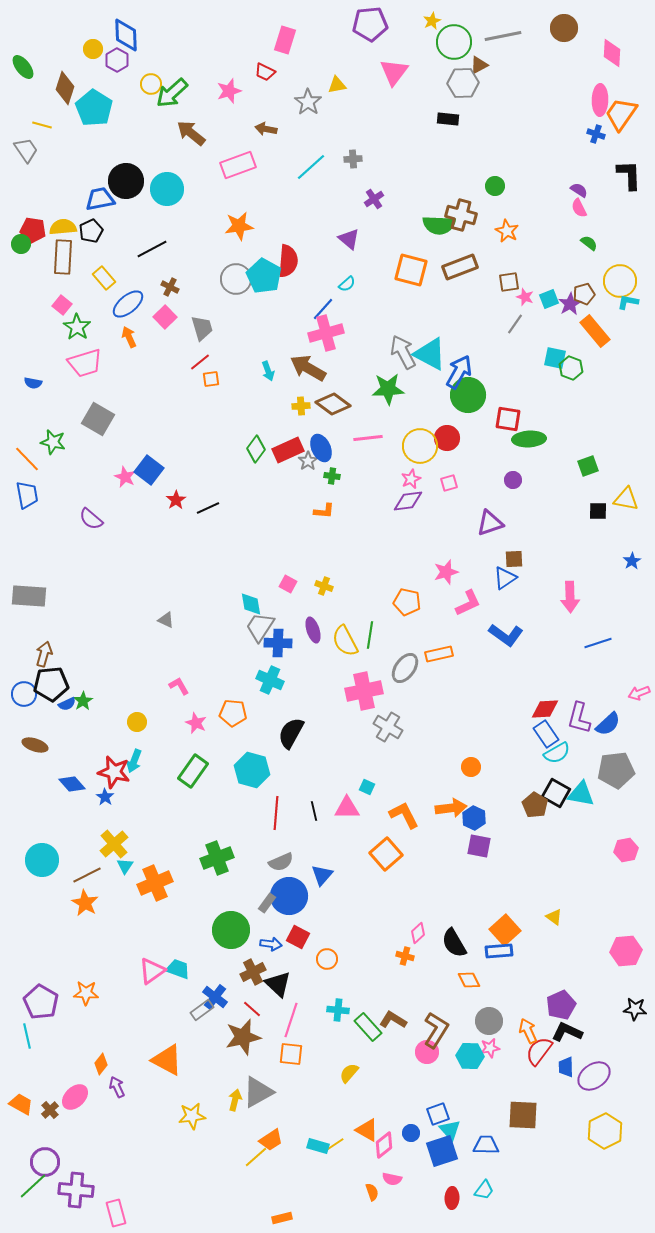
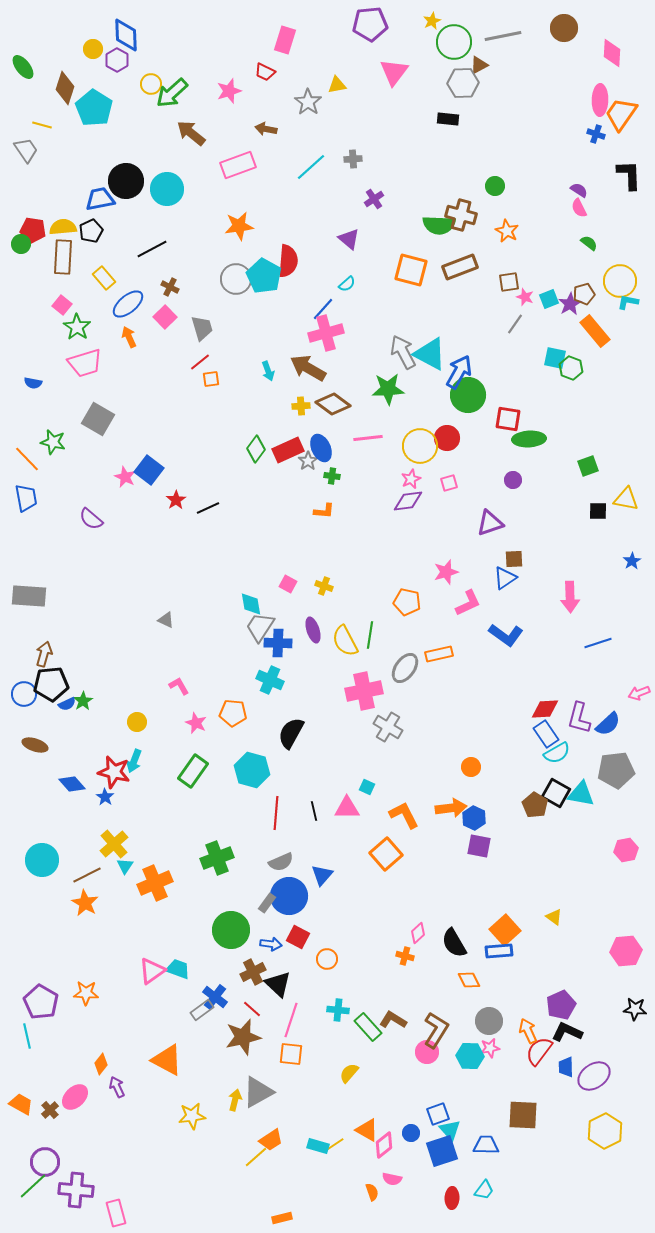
blue trapezoid at (27, 495): moved 1 px left, 3 px down
